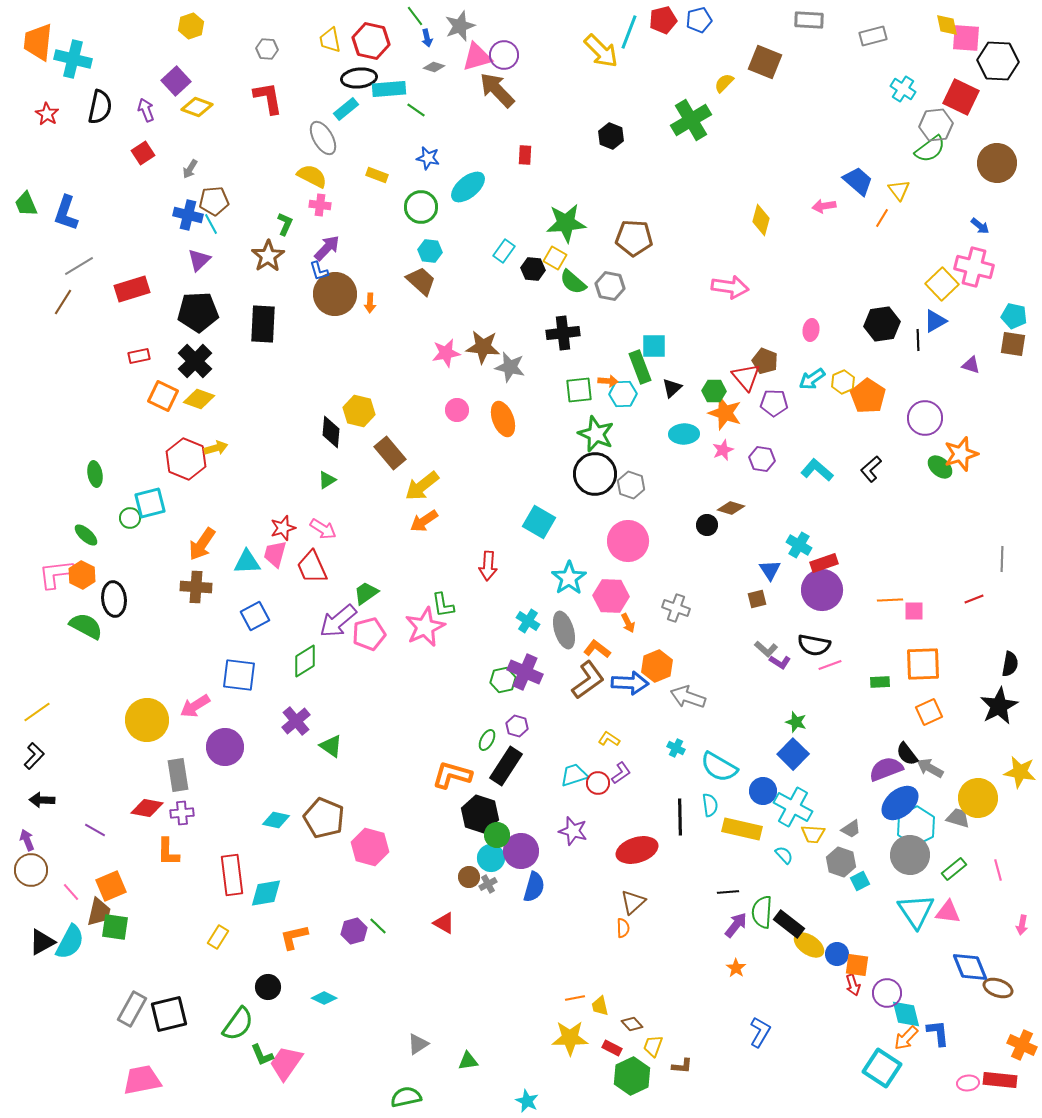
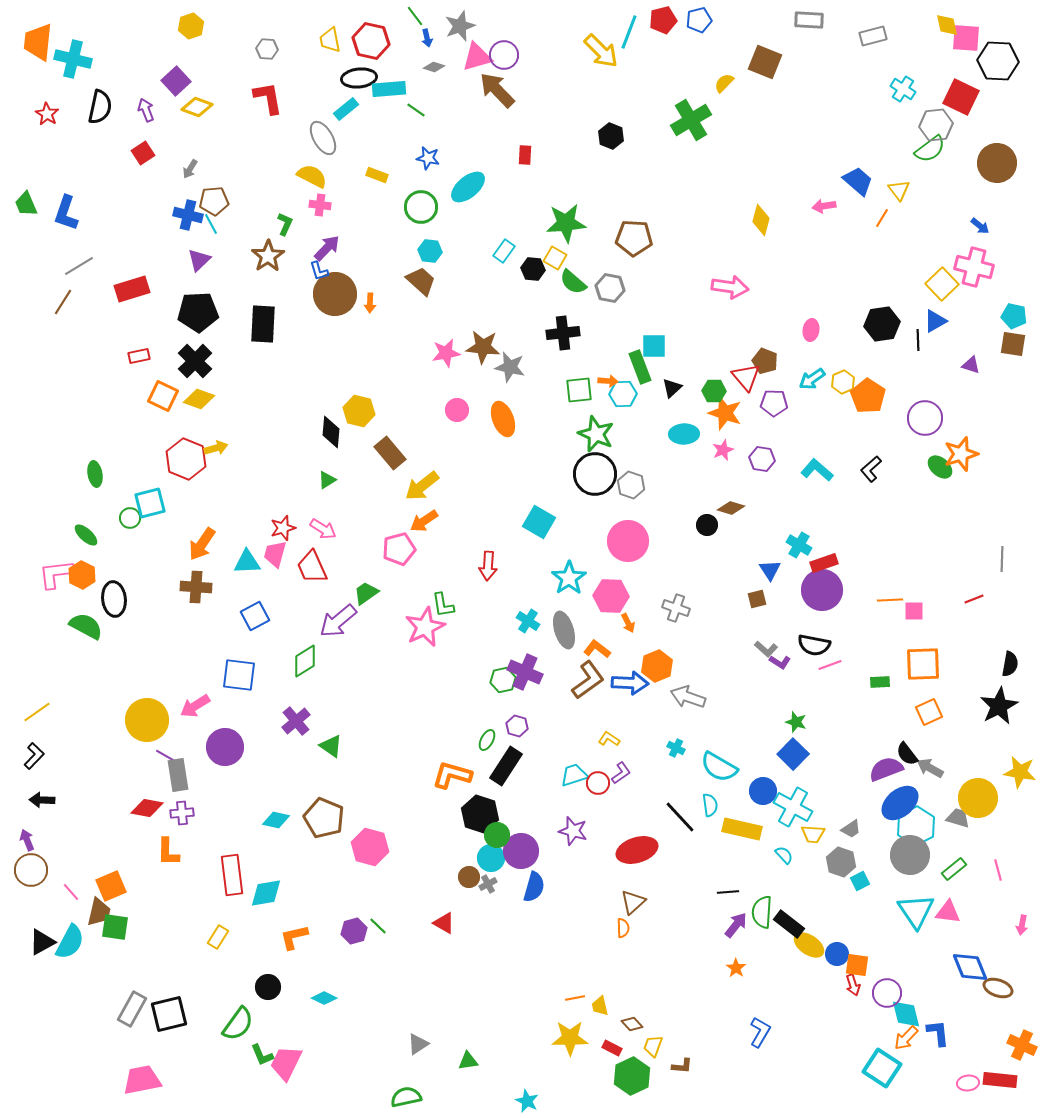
gray hexagon at (610, 286): moved 2 px down
pink pentagon at (369, 634): moved 30 px right, 85 px up
black line at (680, 817): rotated 42 degrees counterclockwise
purple line at (95, 830): moved 71 px right, 74 px up
pink trapezoid at (286, 1063): rotated 9 degrees counterclockwise
